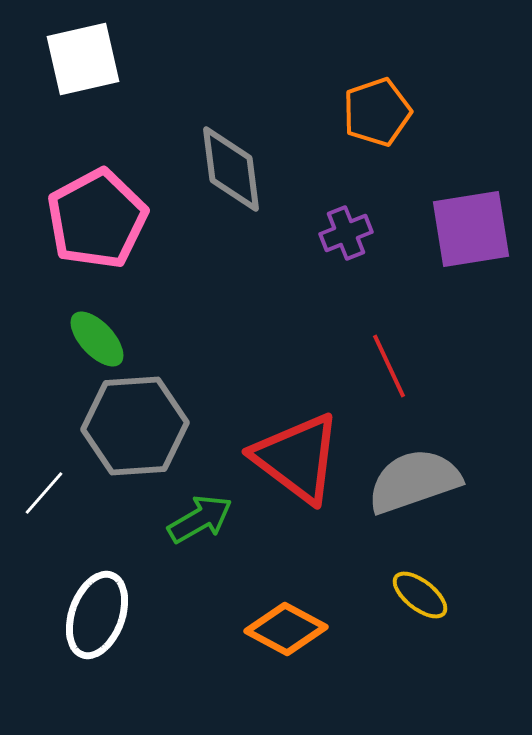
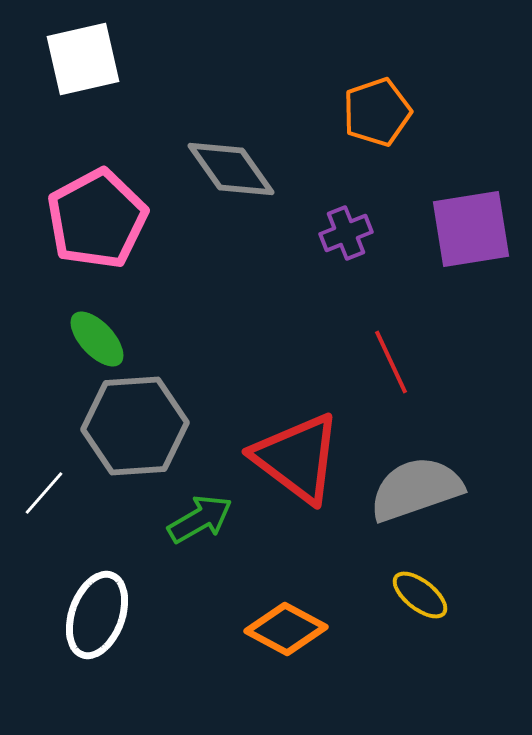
gray diamond: rotated 28 degrees counterclockwise
red line: moved 2 px right, 4 px up
gray semicircle: moved 2 px right, 8 px down
